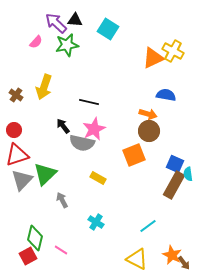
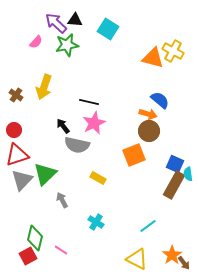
orange triangle: rotated 40 degrees clockwise
blue semicircle: moved 6 px left, 5 px down; rotated 30 degrees clockwise
pink star: moved 6 px up
gray semicircle: moved 5 px left, 2 px down
orange star: rotated 12 degrees clockwise
